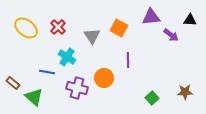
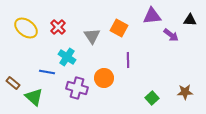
purple triangle: moved 1 px right, 1 px up
